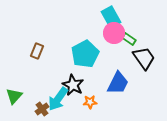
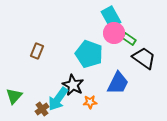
cyan pentagon: moved 4 px right; rotated 24 degrees counterclockwise
black trapezoid: rotated 20 degrees counterclockwise
